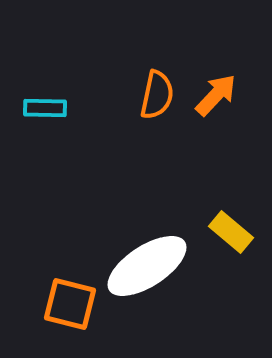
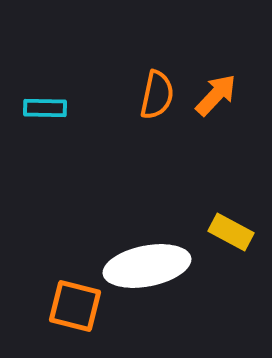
yellow rectangle: rotated 12 degrees counterclockwise
white ellipse: rotated 22 degrees clockwise
orange square: moved 5 px right, 2 px down
